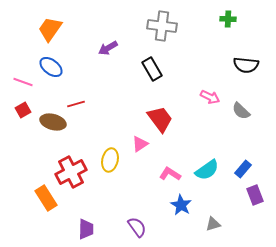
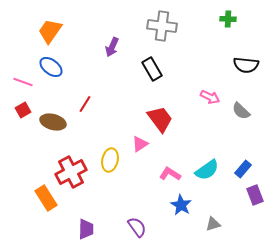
orange trapezoid: moved 2 px down
purple arrow: moved 4 px right, 1 px up; rotated 36 degrees counterclockwise
red line: moved 9 px right; rotated 42 degrees counterclockwise
